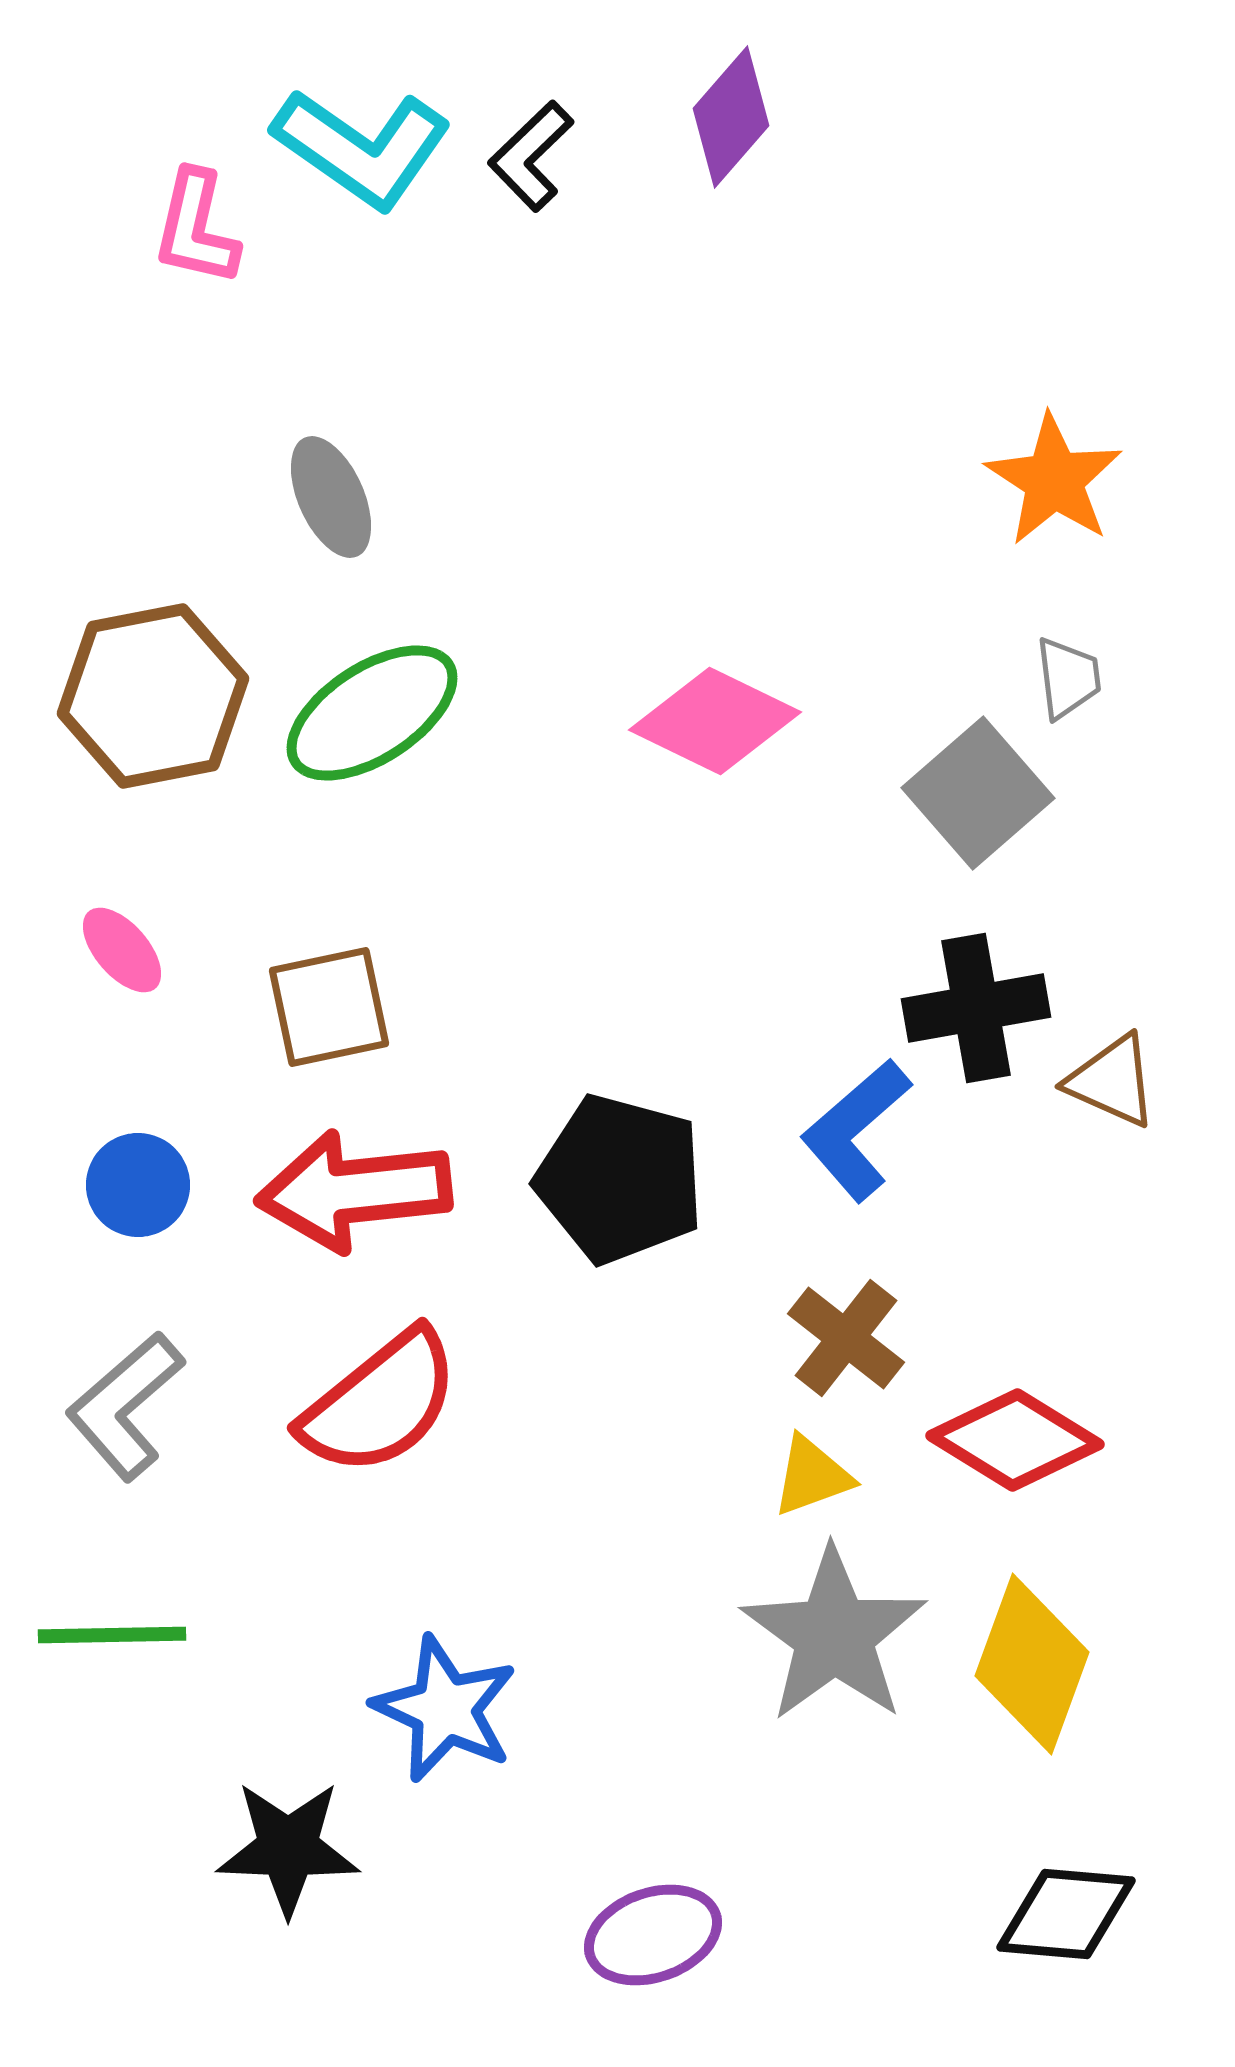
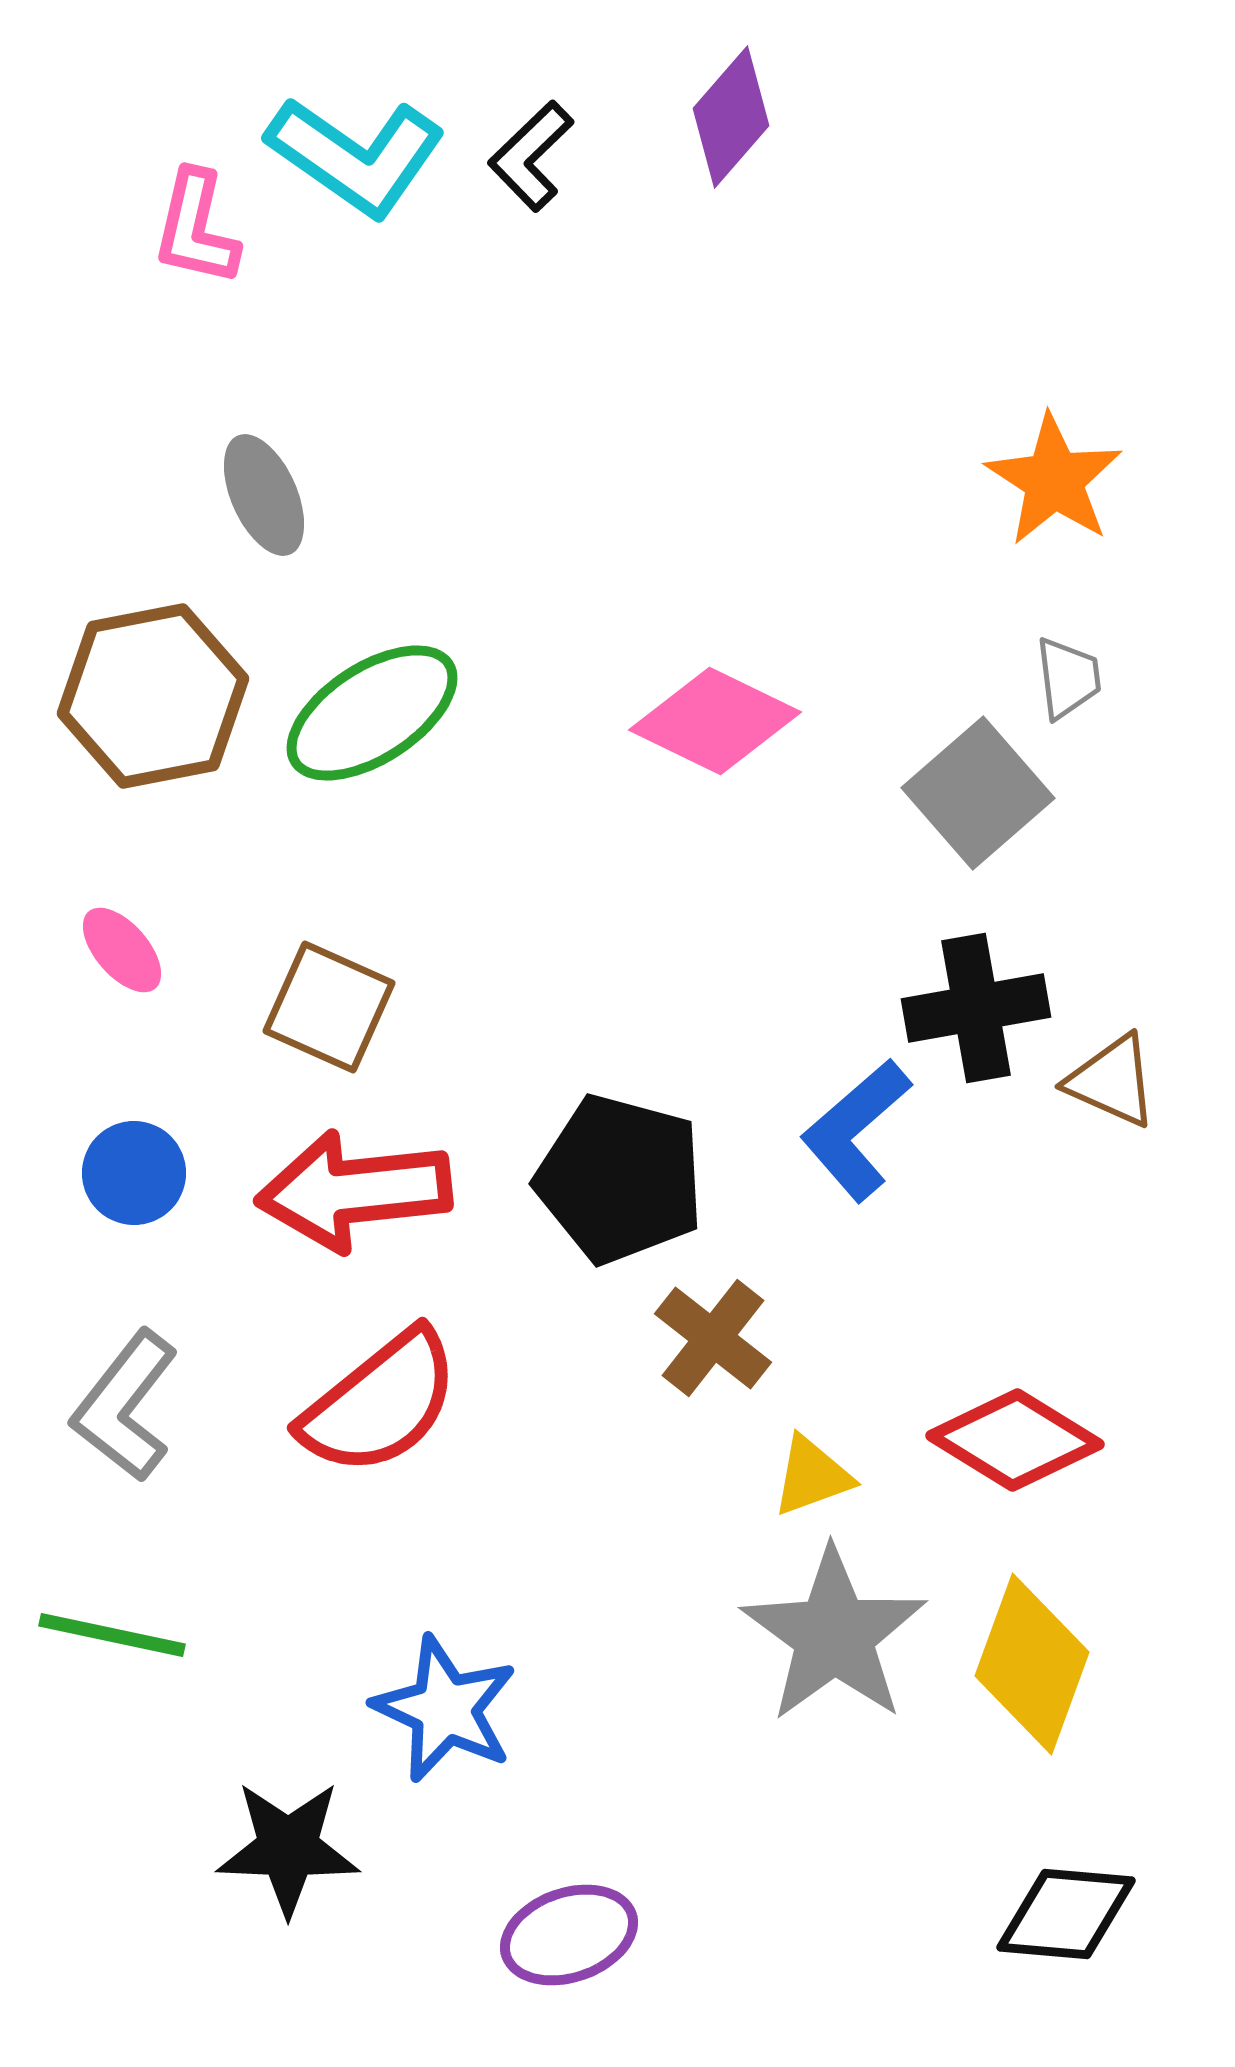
cyan L-shape: moved 6 px left, 8 px down
gray ellipse: moved 67 px left, 2 px up
brown square: rotated 36 degrees clockwise
blue circle: moved 4 px left, 12 px up
brown cross: moved 133 px left
gray L-shape: rotated 11 degrees counterclockwise
green line: rotated 13 degrees clockwise
purple ellipse: moved 84 px left
